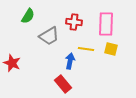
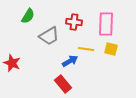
blue arrow: rotated 49 degrees clockwise
